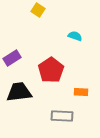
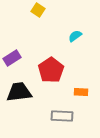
cyan semicircle: rotated 56 degrees counterclockwise
